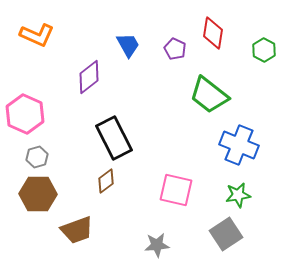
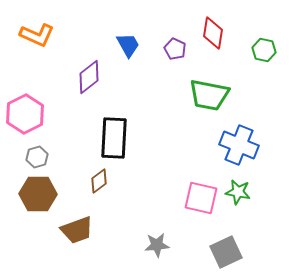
green hexagon: rotated 15 degrees counterclockwise
green trapezoid: rotated 27 degrees counterclockwise
pink hexagon: rotated 9 degrees clockwise
black rectangle: rotated 30 degrees clockwise
brown diamond: moved 7 px left
pink square: moved 25 px right, 8 px down
green star: moved 3 px up; rotated 20 degrees clockwise
gray square: moved 18 px down; rotated 8 degrees clockwise
